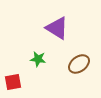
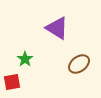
green star: moved 13 px left; rotated 28 degrees clockwise
red square: moved 1 px left
